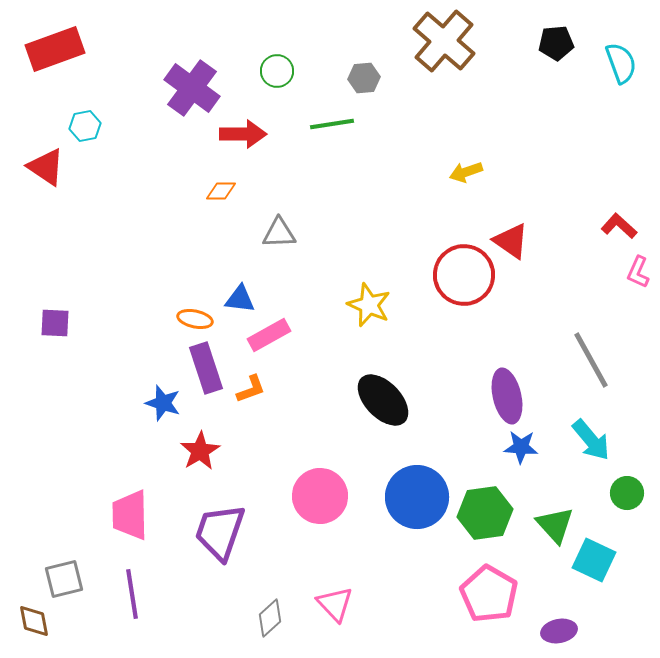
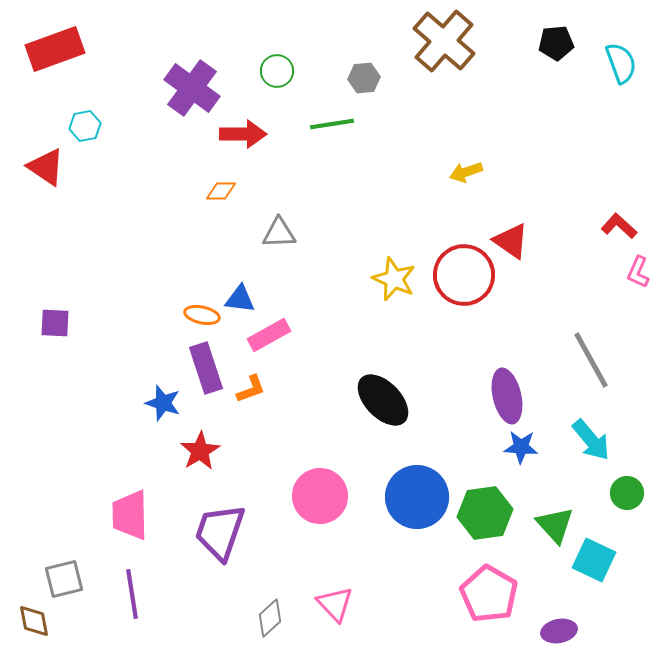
yellow star at (369, 305): moved 25 px right, 26 px up
orange ellipse at (195, 319): moved 7 px right, 4 px up
